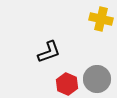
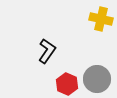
black L-shape: moved 2 px left, 1 px up; rotated 35 degrees counterclockwise
